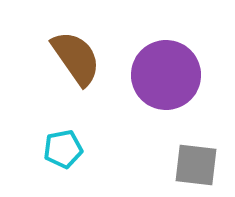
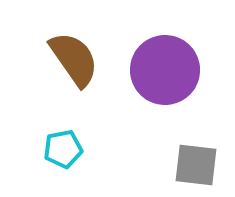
brown semicircle: moved 2 px left, 1 px down
purple circle: moved 1 px left, 5 px up
